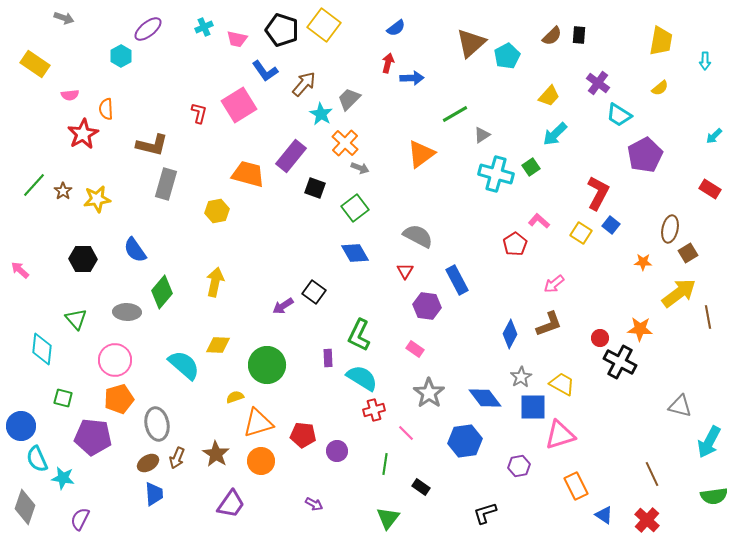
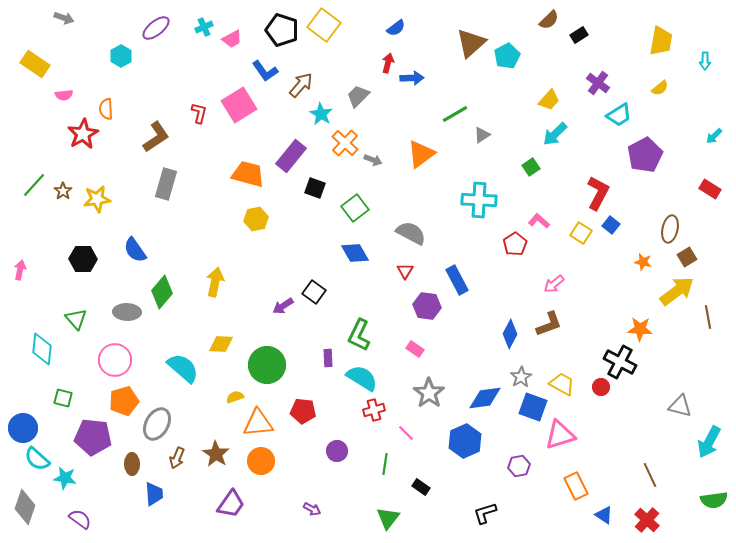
purple ellipse at (148, 29): moved 8 px right, 1 px up
black rectangle at (579, 35): rotated 54 degrees clockwise
brown semicircle at (552, 36): moved 3 px left, 16 px up
pink trapezoid at (237, 39): moved 5 px left; rotated 40 degrees counterclockwise
brown arrow at (304, 84): moved 3 px left, 1 px down
pink semicircle at (70, 95): moved 6 px left
yellow trapezoid at (549, 96): moved 4 px down
gray trapezoid at (349, 99): moved 9 px right, 3 px up
cyan trapezoid at (619, 115): rotated 64 degrees counterclockwise
brown L-shape at (152, 145): moved 4 px right, 8 px up; rotated 48 degrees counterclockwise
gray arrow at (360, 168): moved 13 px right, 8 px up
cyan cross at (496, 174): moved 17 px left, 26 px down; rotated 12 degrees counterclockwise
yellow hexagon at (217, 211): moved 39 px right, 8 px down
gray semicircle at (418, 236): moved 7 px left, 3 px up
brown square at (688, 253): moved 1 px left, 4 px down
orange star at (643, 262): rotated 12 degrees clockwise
pink arrow at (20, 270): rotated 60 degrees clockwise
yellow arrow at (679, 293): moved 2 px left, 2 px up
red circle at (600, 338): moved 1 px right, 49 px down
yellow diamond at (218, 345): moved 3 px right, 1 px up
cyan semicircle at (184, 365): moved 1 px left, 3 px down
blue diamond at (485, 398): rotated 60 degrees counterclockwise
orange pentagon at (119, 399): moved 5 px right, 2 px down
blue square at (533, 407): rotated 20 degrees clockwise
orange triangle at (258, 423): rotated 12 degrees clockwise
gray ellipse at (157, 424): rotated 40 degrees clockwise
blue circle at (21, 426): moved 2 px right, 2 px down
red pentagon at (303, 435): moved 24 px up
blue hexagon at (465, 441): rotated 16 degrees counterclockwise
cyan semicircle at (37, 459): rotated 24 degrees counterclockwise
brown ellipse at (148, 463): moved 16 px left, 1 px down; rotated 60 degrees counterclockwise
brown line at (652, 474): moved 2 px left, 1 px down
cyan star at (63, 478): moved 2 px right
green semicircle at (714, 496): moved 4 px down
purple arrow at (314, 504): moved 2 px left, 5 px down
purple semicircle at (80, 519): rotated 100 degrees clockwise
